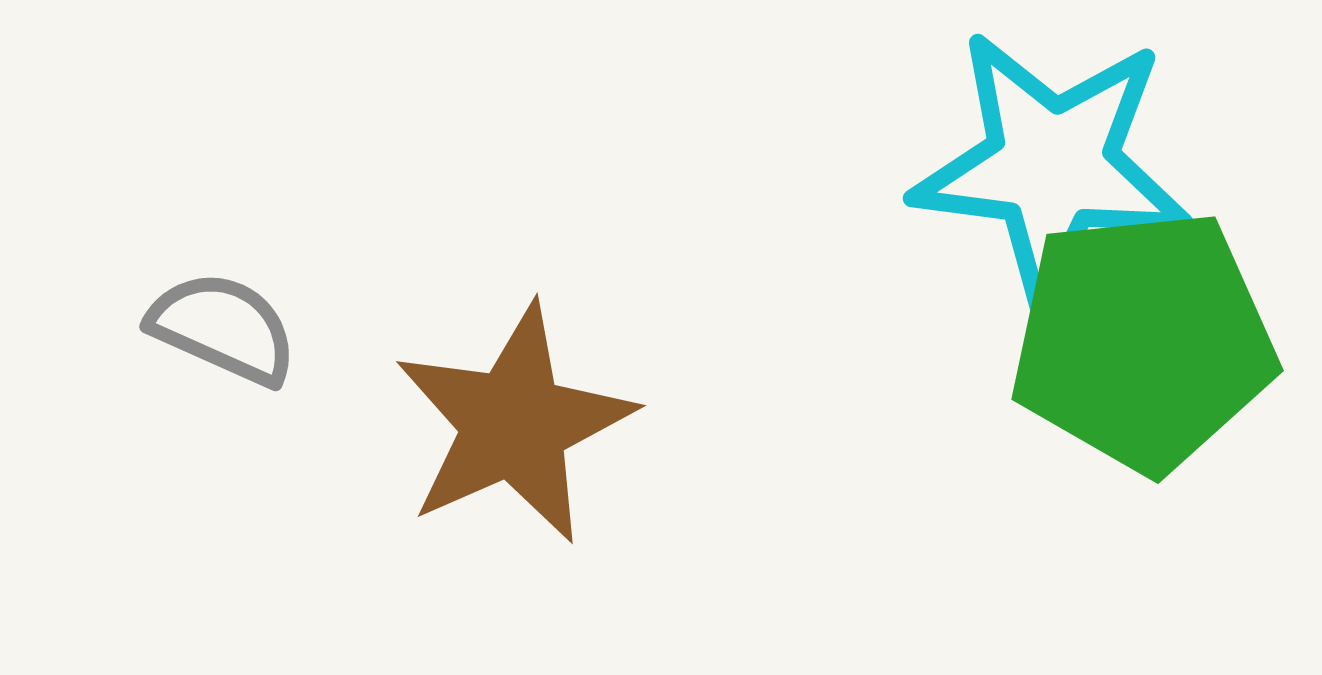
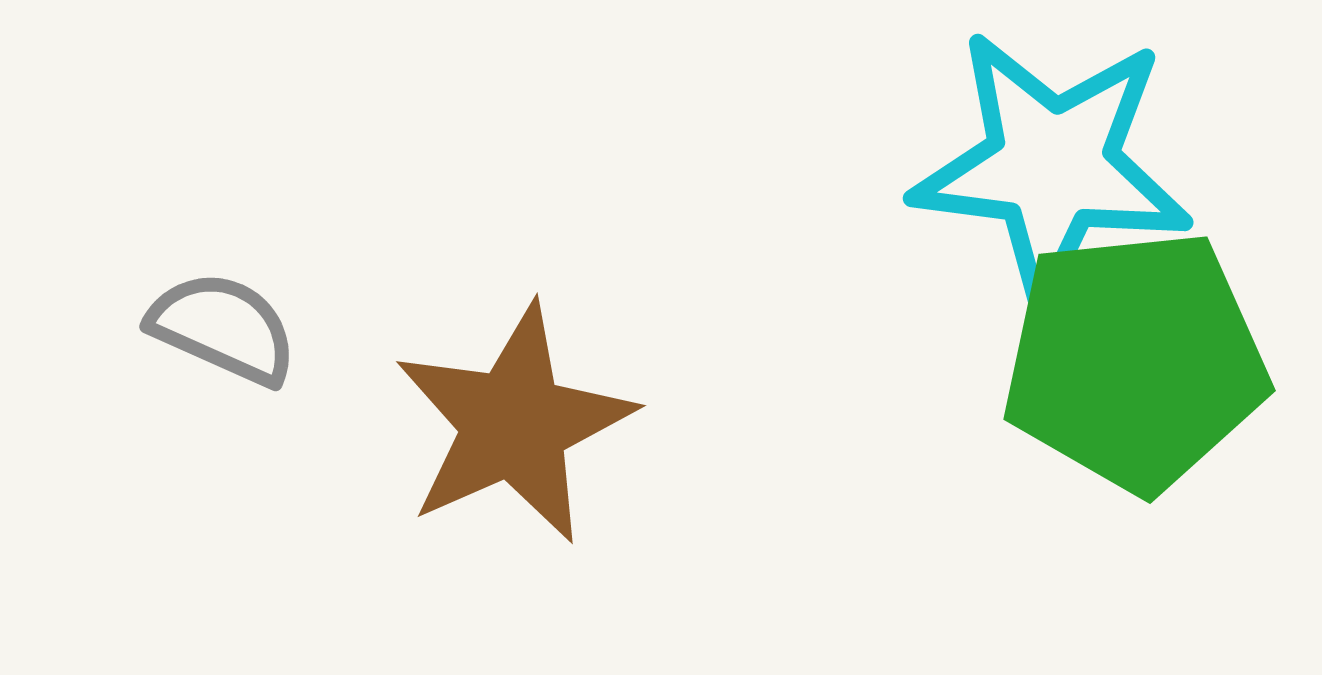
green pentagon: moved 8 px left, 20 px down
